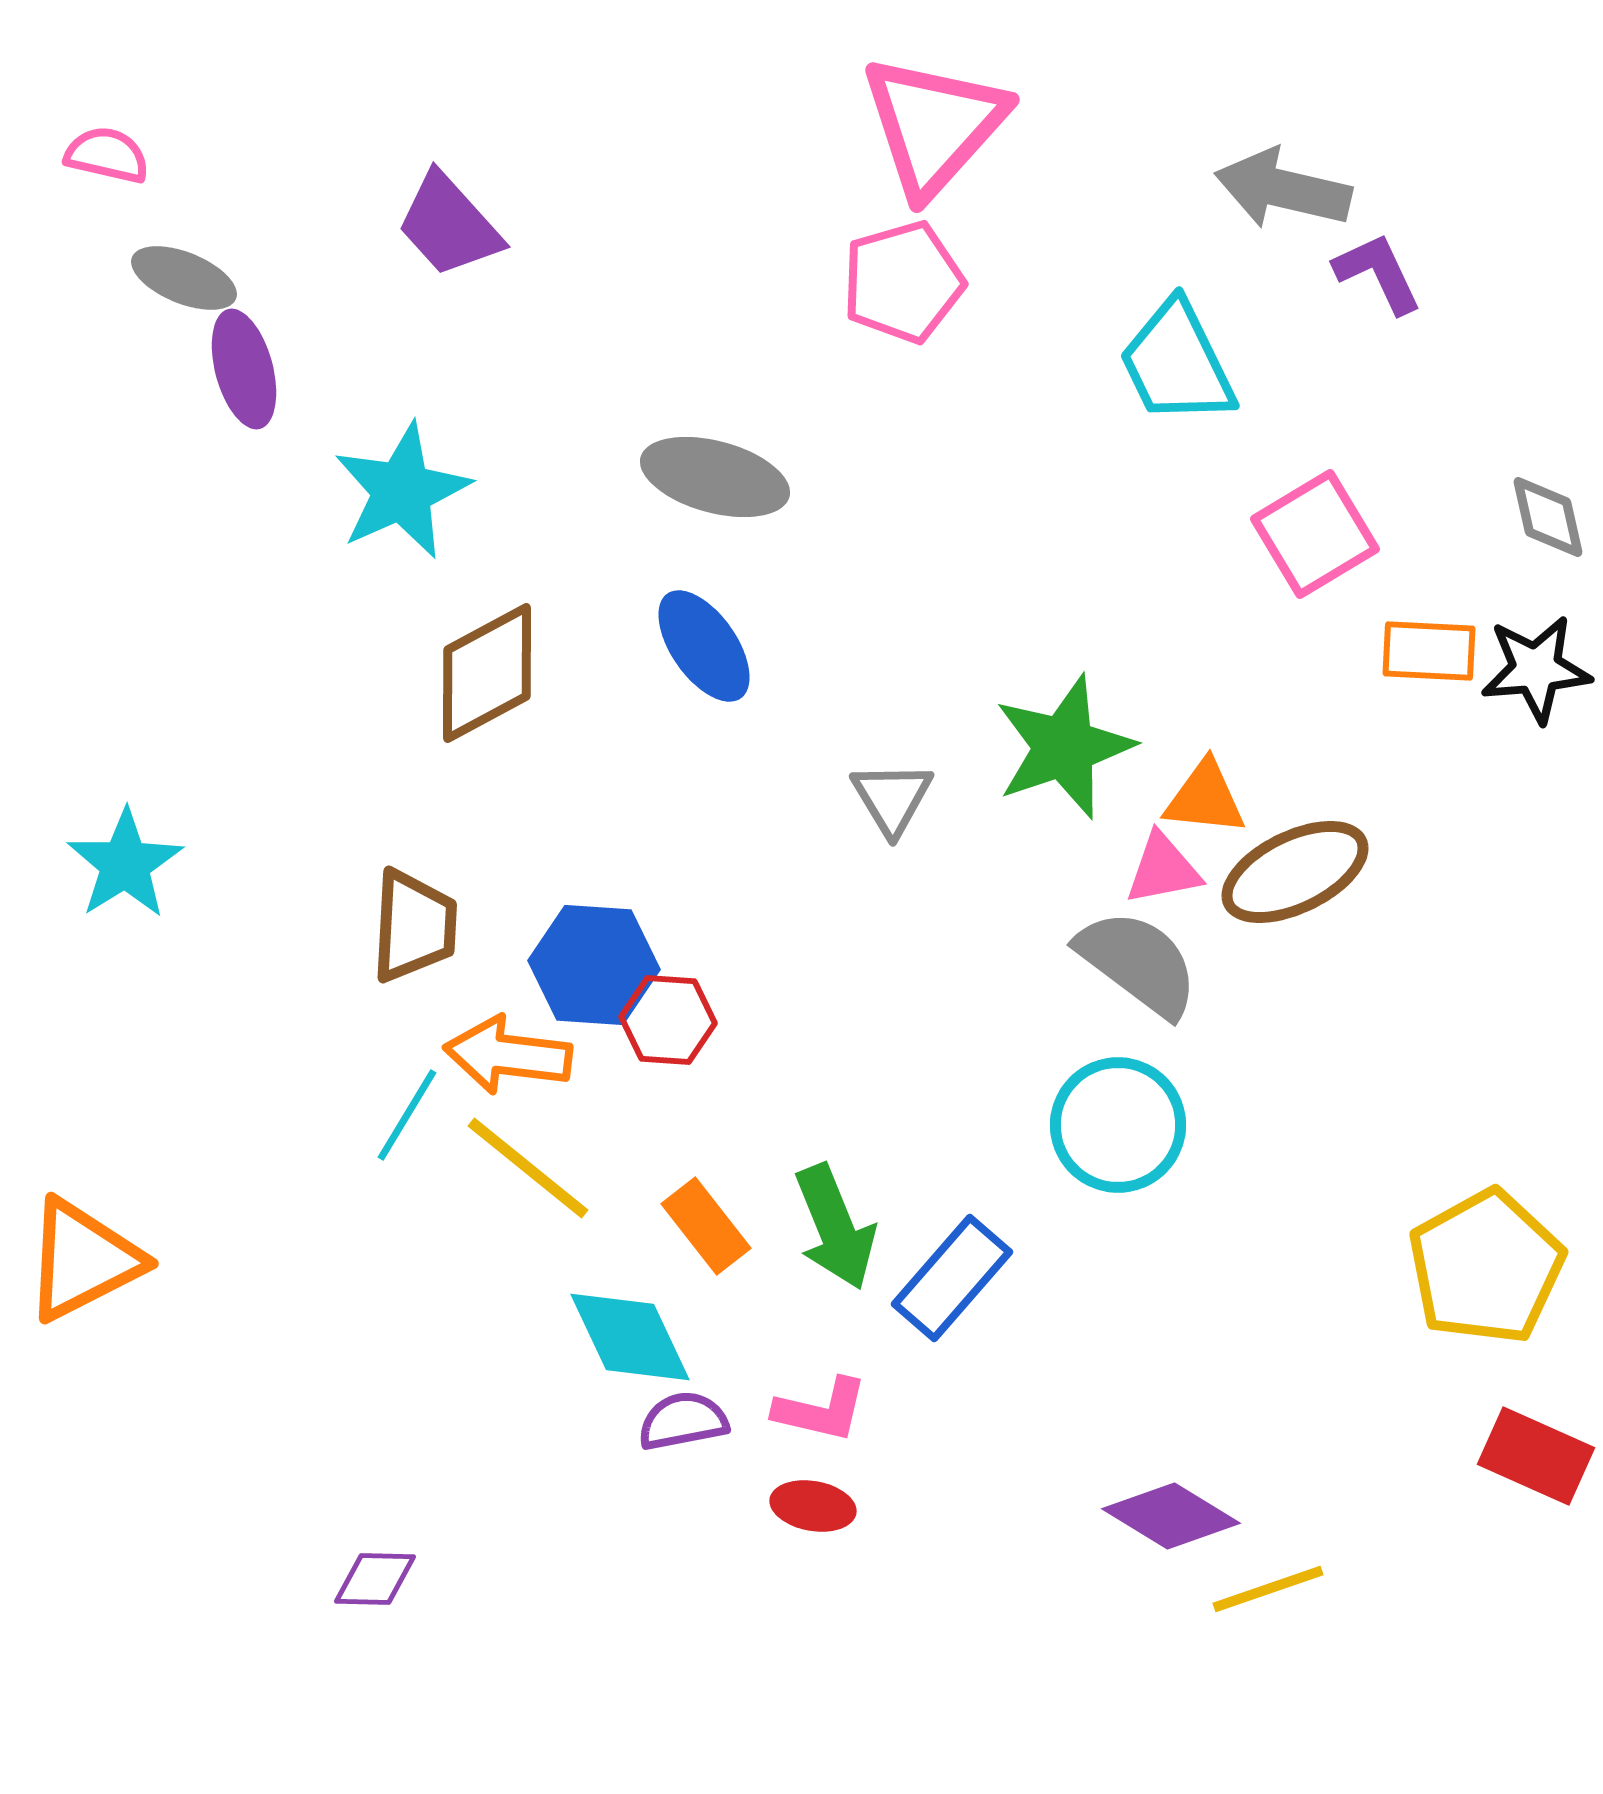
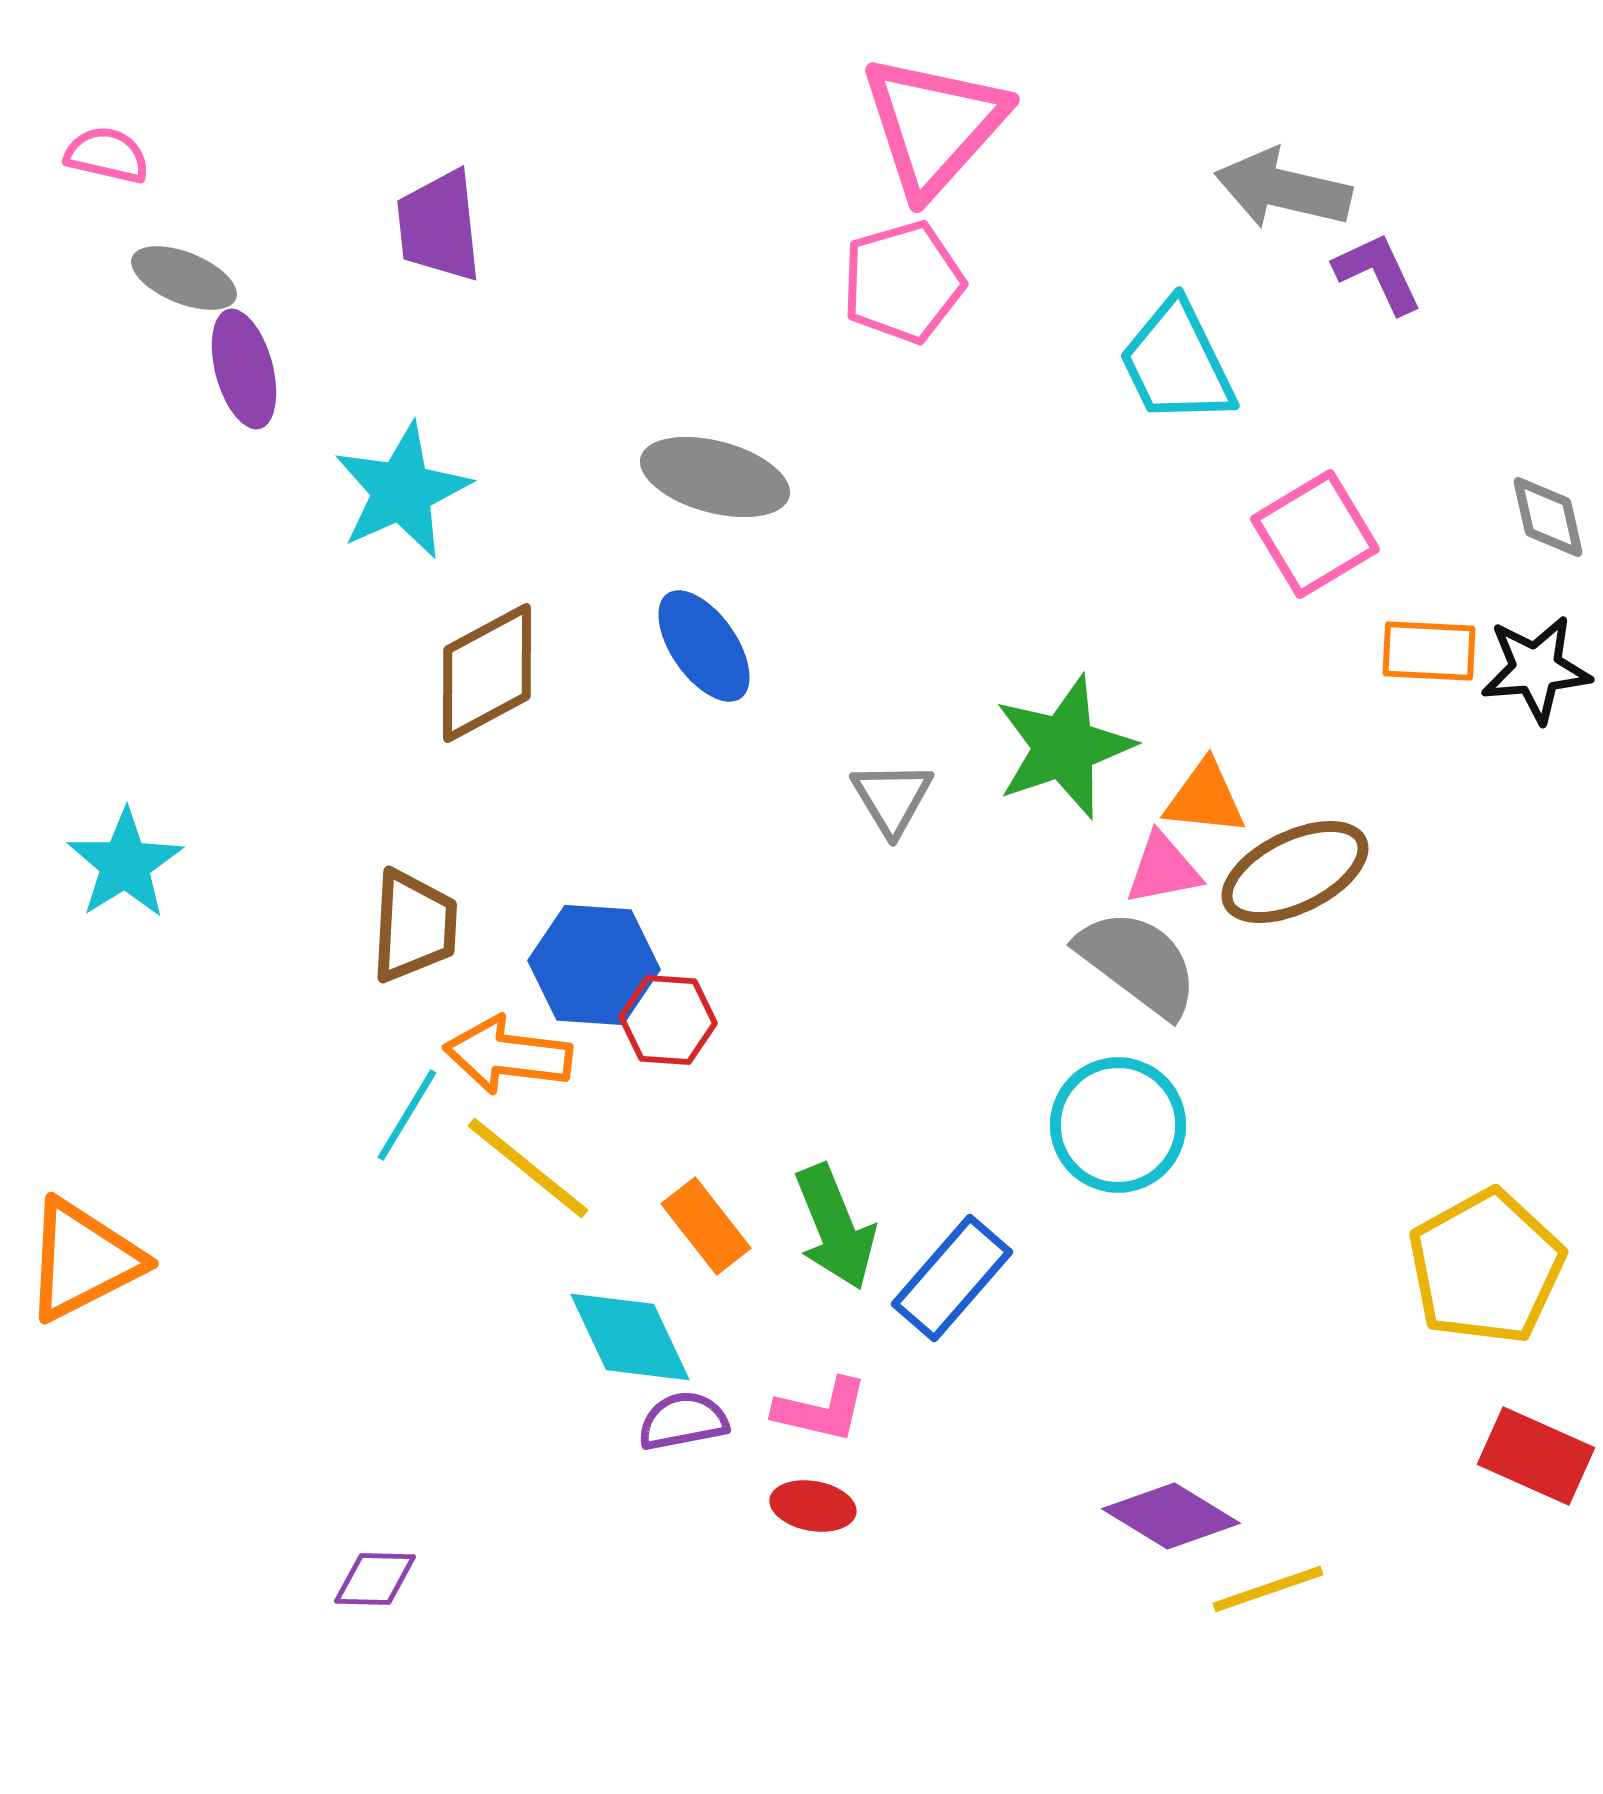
purple trapezoid at (449, 225): moved 10 px left, 1 px down; rotated 36 degrees clockwise
